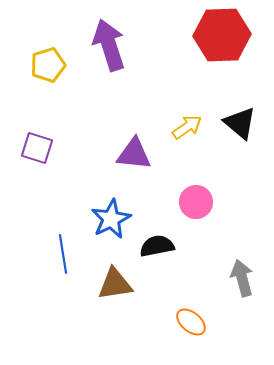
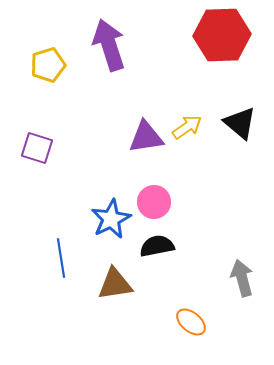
purple triangle: moved 12 px right, 17 px up; rotated 15 degrees counterclockwise
pink circle: moved 42 px left
blue line: moved 2 px left, 4 px down
